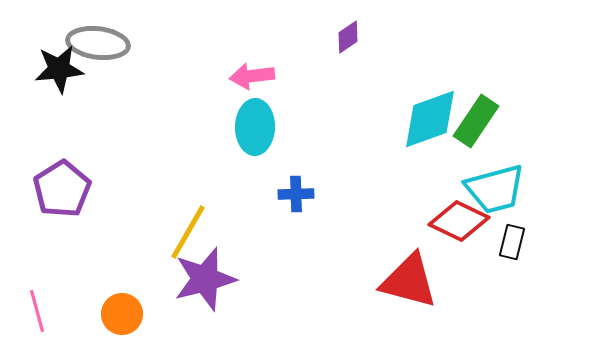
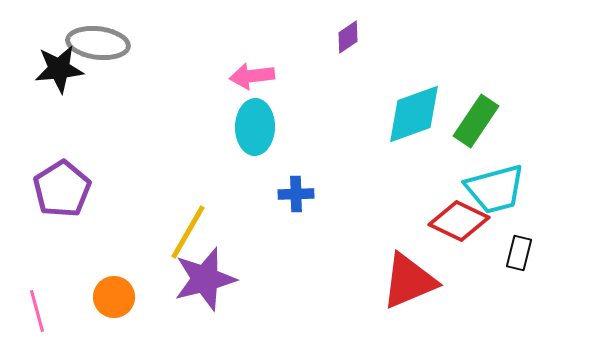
cyan diamond: moved 16 px left, 5 px up
black rectangle: moved 7 px right, 11 px down
red triangle: rotated 38 degrees counterclockwise
orange circle: moved 8 px left, 17 px up
